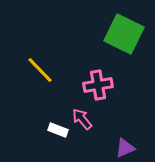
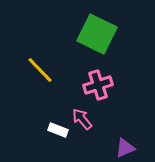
green square: moved 27 px left
pink cross: rotated 8 degrees counterclockwise
